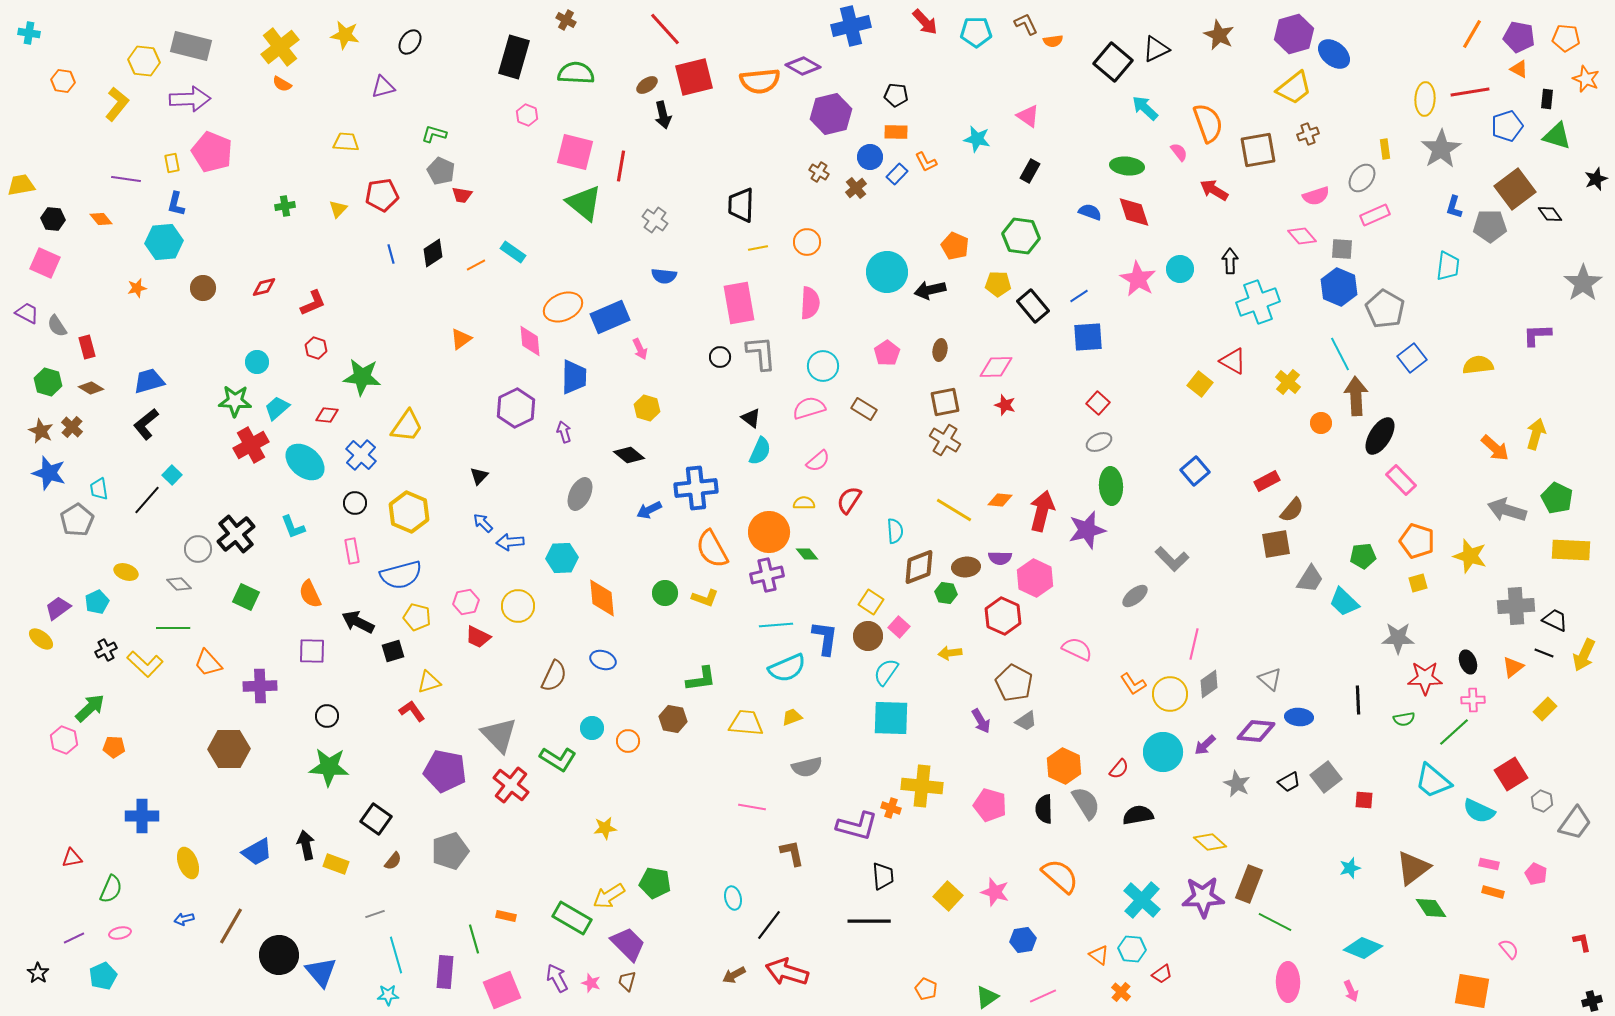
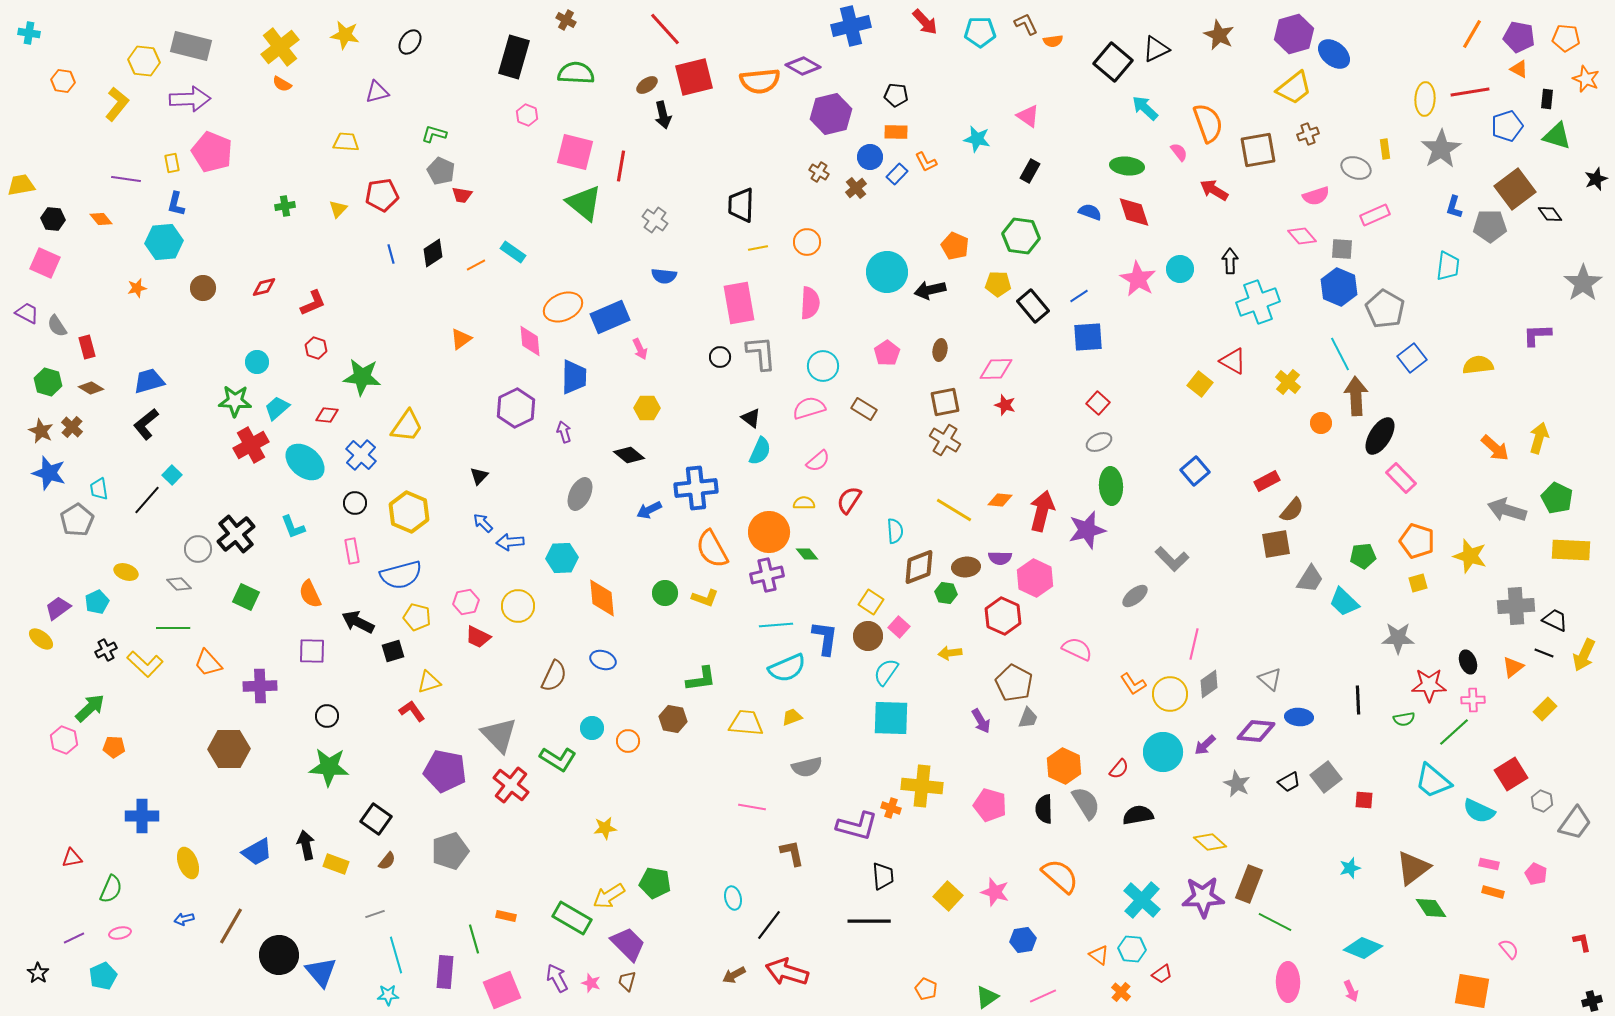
cyan pentagon at (976, 32): moved 4 px right
purple triangle at (383, 87): moved 6 px left, 5 px down
gray ellipse at (1362, 178): moved 6 px left, 10 px up; rotated 72 degrees clockwise
pink diamond at (996, 367): moved 2 px down
yellow hexagon at (647, 408): rotated 15 degrees counterclockwise
yellow arrow at (1536, 434): moved 3 px right, 4 px down
pink rectangle at (1401, 480): moved 2 px up
red star at (1425, 678): moved 4 px right, 7 px down
gray trapezoid at (1026, 721): moved 2 px right, 3 px up; rotated 35 degrees counterclockwise
brown semicircle at (393, 861): moved 6 px left
